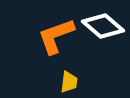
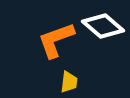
orange L-shape: moved 4 px down
